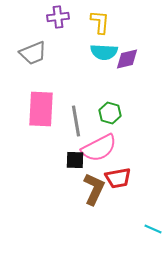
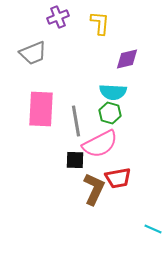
purple cross: rotated 15 degrees counterclockwise
yellow L-shape: moved 1 px down
cyan semicircle: moved 9 px right, 40 px down
pink semicircle: moved 1 px right, 4 px up
